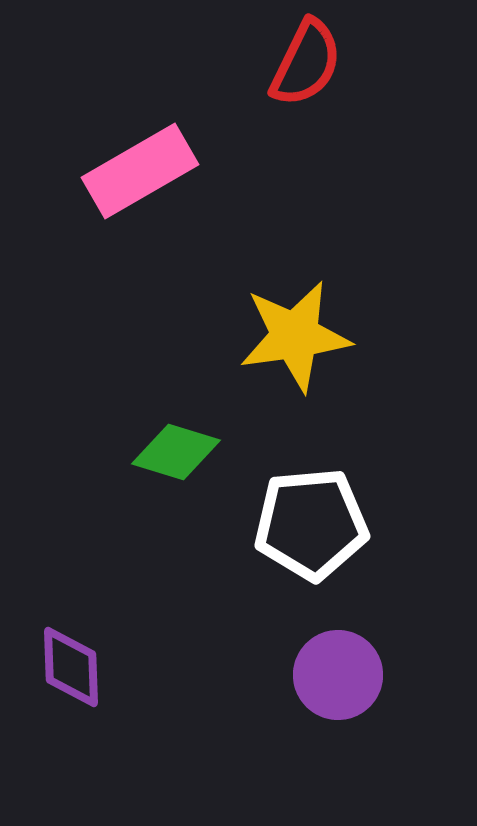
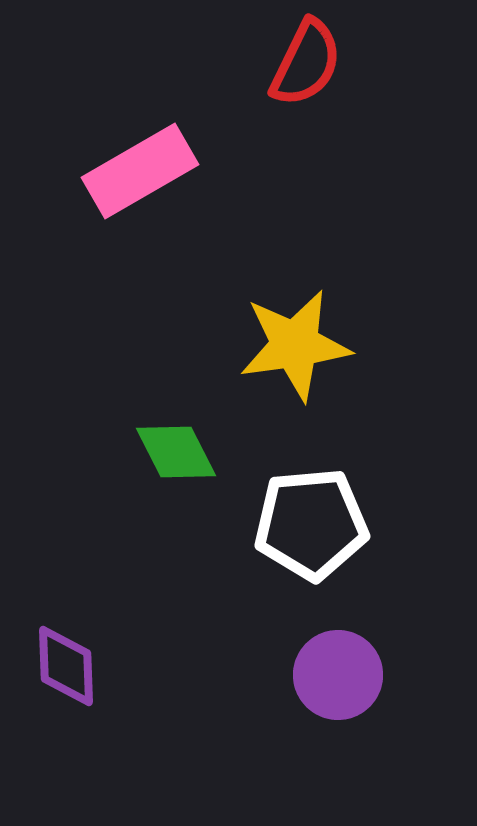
yellow star: moved 9 px down
green diamond: rotated 46 degrees clockwise
purple diamond: moved 5 px left, 1 px up
